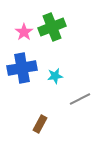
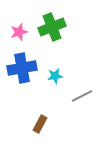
pink star: moved 5 px left; rotated 18 degrees clockwise
gray line: moved 2 px right, 3 px up
